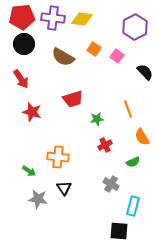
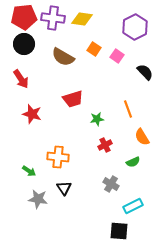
red pentagon: moved 2 px right
red star: moved 2 px down
cyan rectangle: rotated 48 degrees clockwise
